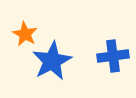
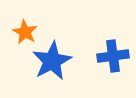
orange star: moved 2 px up
